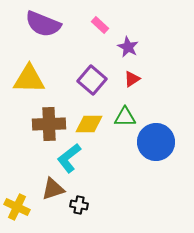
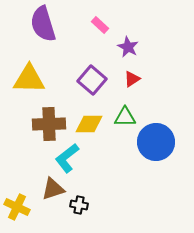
purple semicircle: rotated 51 degrees clockwise
cyan L-shape: moved 2 px left
